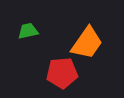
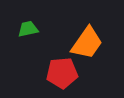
green trapezoid: moved 2 px up
